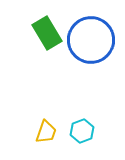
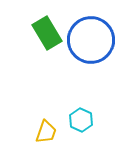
cyan hexagon: moved 1 px left, 11 px up; rotated 15 degrees counterclockwise
